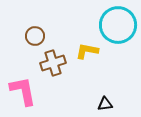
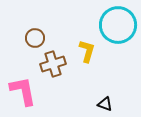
brown circle: moved 2 px down
yellow L-shape: rotated 95 degrees clockwise
brown cross: moved 1 px down
black triangle: rotated 28 degrees clockwise
